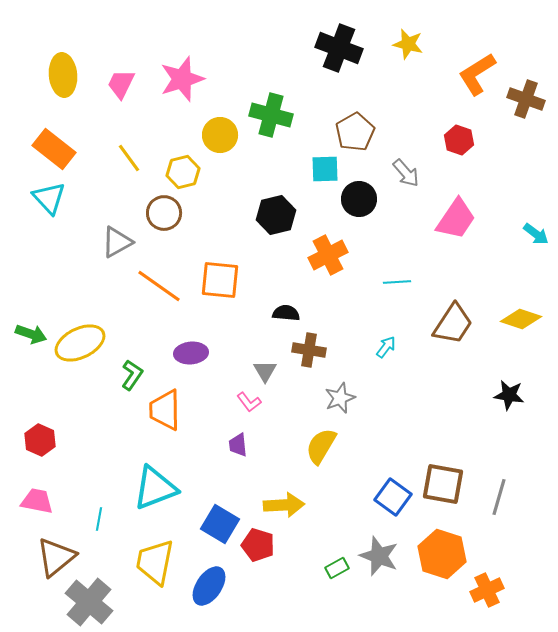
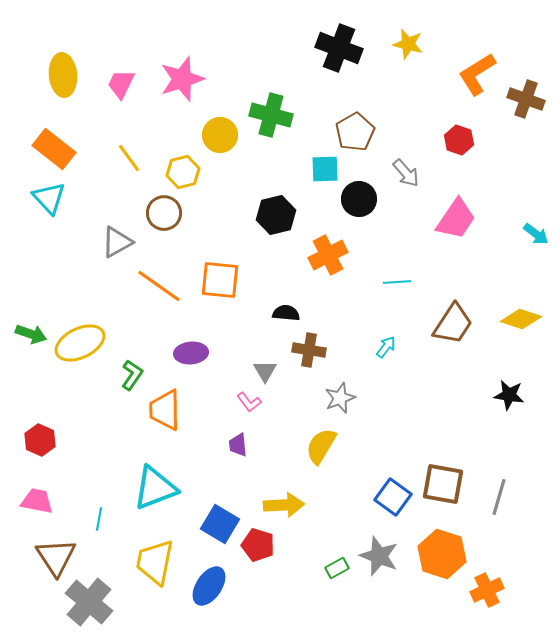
brown triangle at (56, 557): rotated 24 degrees counterclockwise
